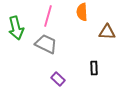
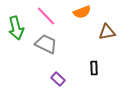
orange semicircle: rotated 108 degrees counterclockwise
pink line: moved 2 px left; rotated 60 degrees counterclockwise
brown triangle: rotated 12 degrees counterclockwise
